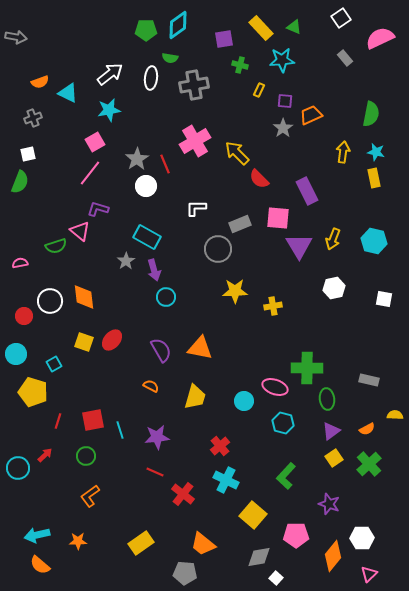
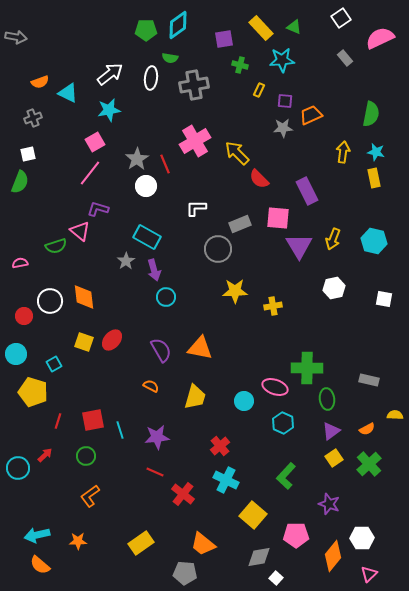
gray star at (283, 128): rotated 30 degrees clockwise
cyan hexagon at (283, 423): rotated 10 degrees clockwise
